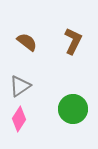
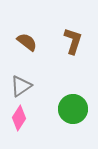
brown L-shape: rotated 8 degrees counterclockwise
gray triangle: moved 1 px right
pink diamond: moved 1 px up
